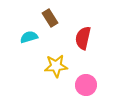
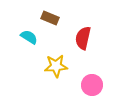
brown rectangle: rotated 36 degrees counterclockwise
cyan semicircle: rotated 48 degrees clockwise
pink circle: moved 6 px right
